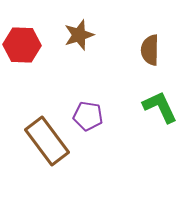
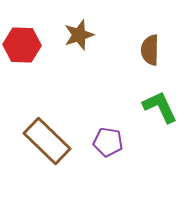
purple pentagon: moved 20 px right, 26 px down
brown rectangle: rotated 9 degrees counterclockwise
